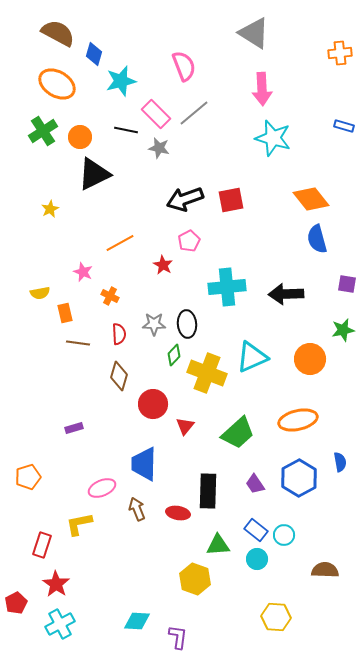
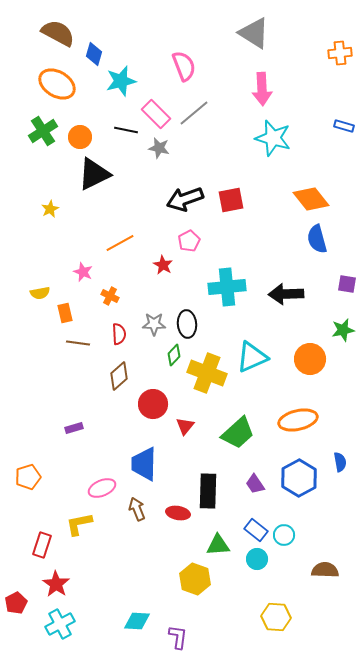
brown diamond at (119, 376): rotated 32 degrees clockwise
